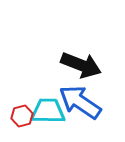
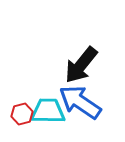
black arrow: rotated 108 degrees clockwise
red hexagon: moved 2 px up
